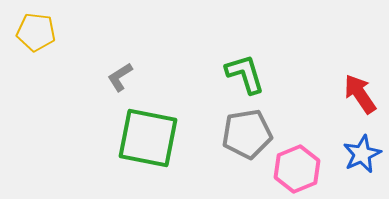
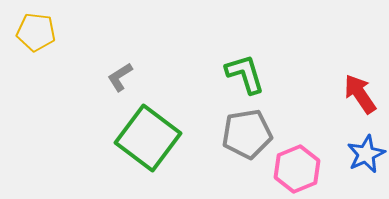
green square: rotated 26 degrees clockwise
blue star: moved 4 px right
